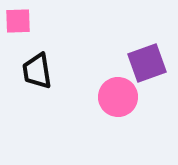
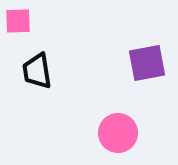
purple square: rotated 9 degrees clockwise
pink circle: moved 36 px down
